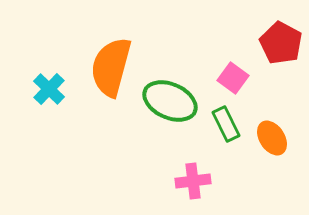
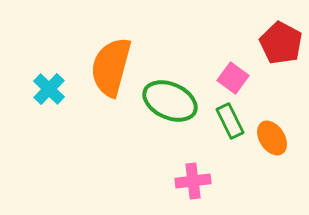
green rectangle: moved 4 px right, 3 px up
